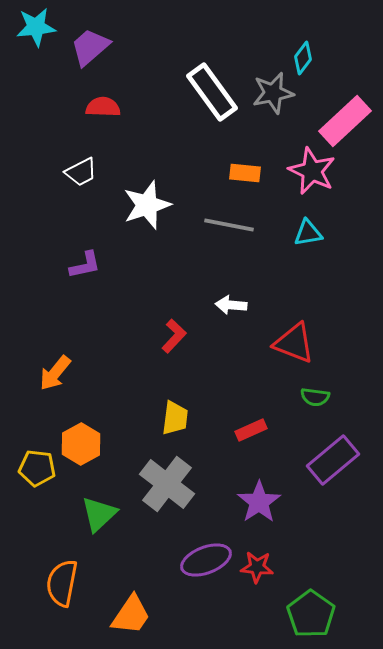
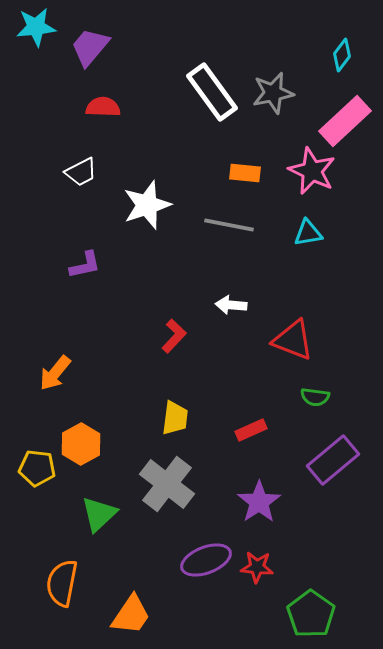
purple trapezoid: rotated 9 degrees counterclockwise
cyan diamond: moved 39 px right, 3 px up
red triangle: moved 1 px left, 3 px up
